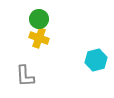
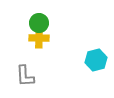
green circle: moved 4 px down
yellow cross: rotated 18 degrees counterclockwise
